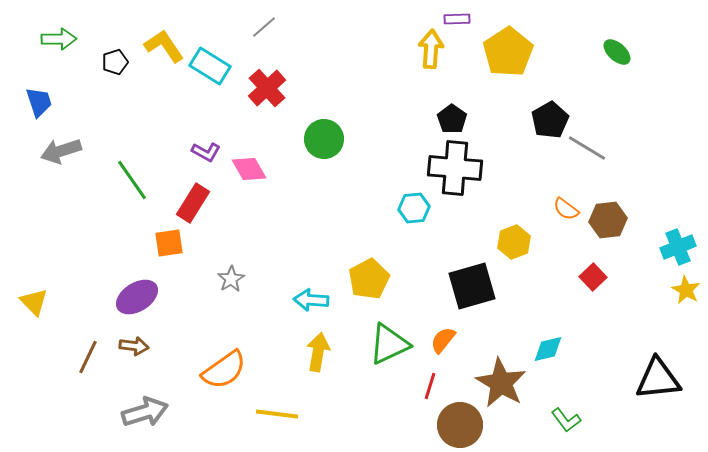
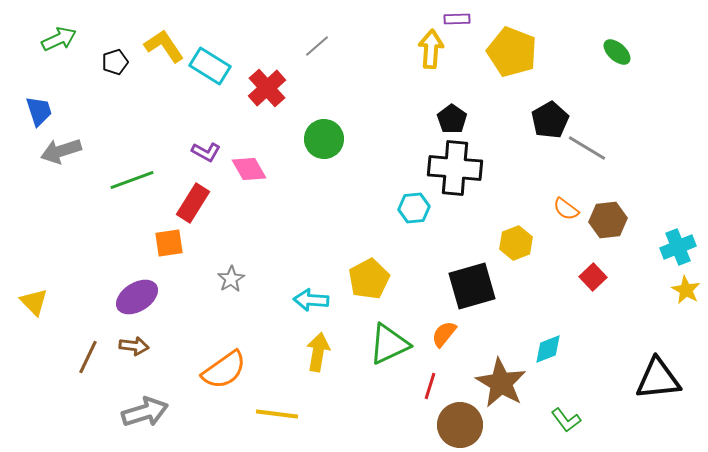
gray line at (264, 27): moved 53 px right, 19 px down
green arrow at (59, 39): rotated 24 degrees counterclockwise
yellow pentagon at (508, 52): moved 4 px right; rotated 18 degrees counterclockwise
blue trapezoid at (39, 102): moved 9 px down
green line at (132, 180): rotated 75 degrees counterclockwise
yellow hexagon at (514, 242): moved 2 px right, 1 px down
orange semicircle at (443, 340): moved 1 px right, 6 px up
cyan diamond at (548, 349): rotated 8 degrees counterclockwise
